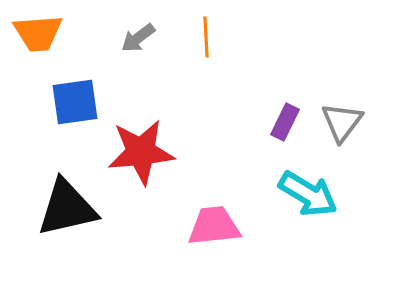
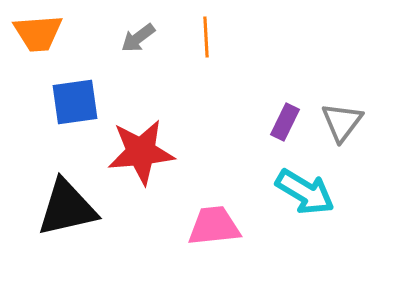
cyan arrow: moved 3 px left, 2 px up
